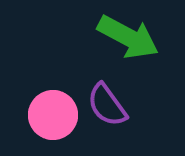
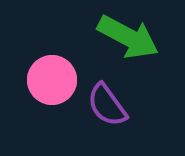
pink circle: moved 1 px left, 35 px up
